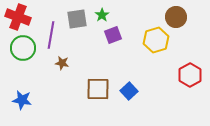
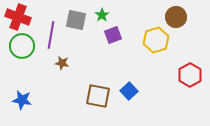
gray square: moved 1 px left, 1 px down; rotated 20 degrees clockwise
green circle: moved 1 px left, 2 px up
brown square: moved 7 px down; rotated 10 degrees clockwise
